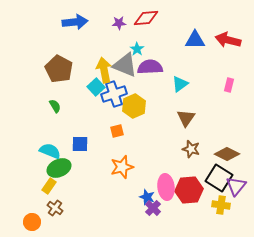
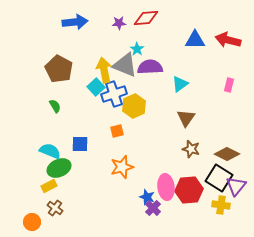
yellow rectangle: rotated 28 degrees clockwise
